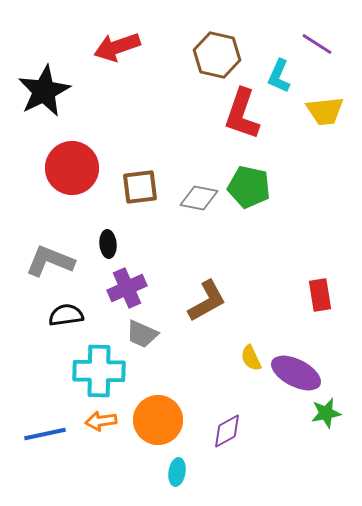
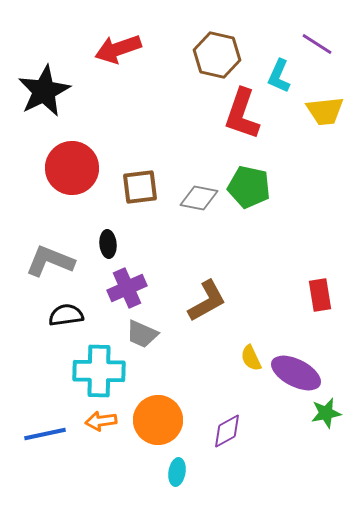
red arrow: moved 1 px right, 2 px down
